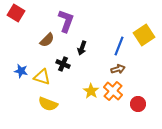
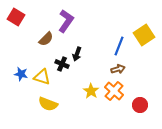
red square: moved 4 px down
purple L-shape: rotated 15 degrees clockwise
brown semicircle: moved 1 px left, 1 px up
black arrow: moved 5 px left, 6 px down
black cross: moved 1 px left
blue star: moved 3 px down
orange cross: moved 1 px right
red circle: moved 2 px right, 1 px down
